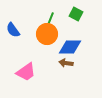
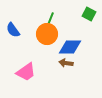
green square: moved 13 px right
